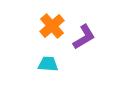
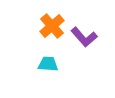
purple L-shape: rotated 80 degrees clockwise
